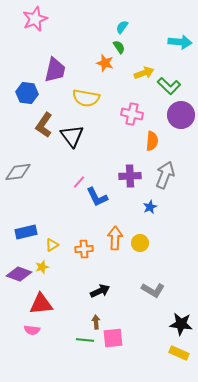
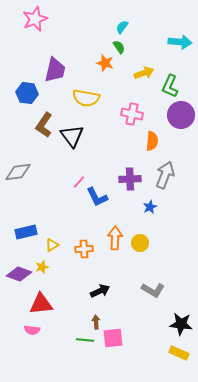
green L-shape: moved 1 px right; rotated 70 degrees clockwise
purple cross: moved 3 px down
